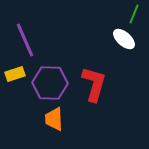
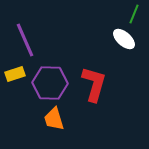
orange trapezoid: rotated 15 degrees counterclockwise
